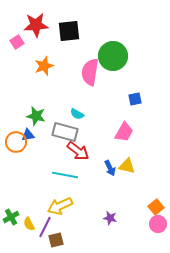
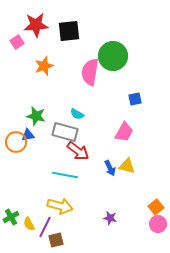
yellow arrow: rotated 140 degrees counterclockwise
